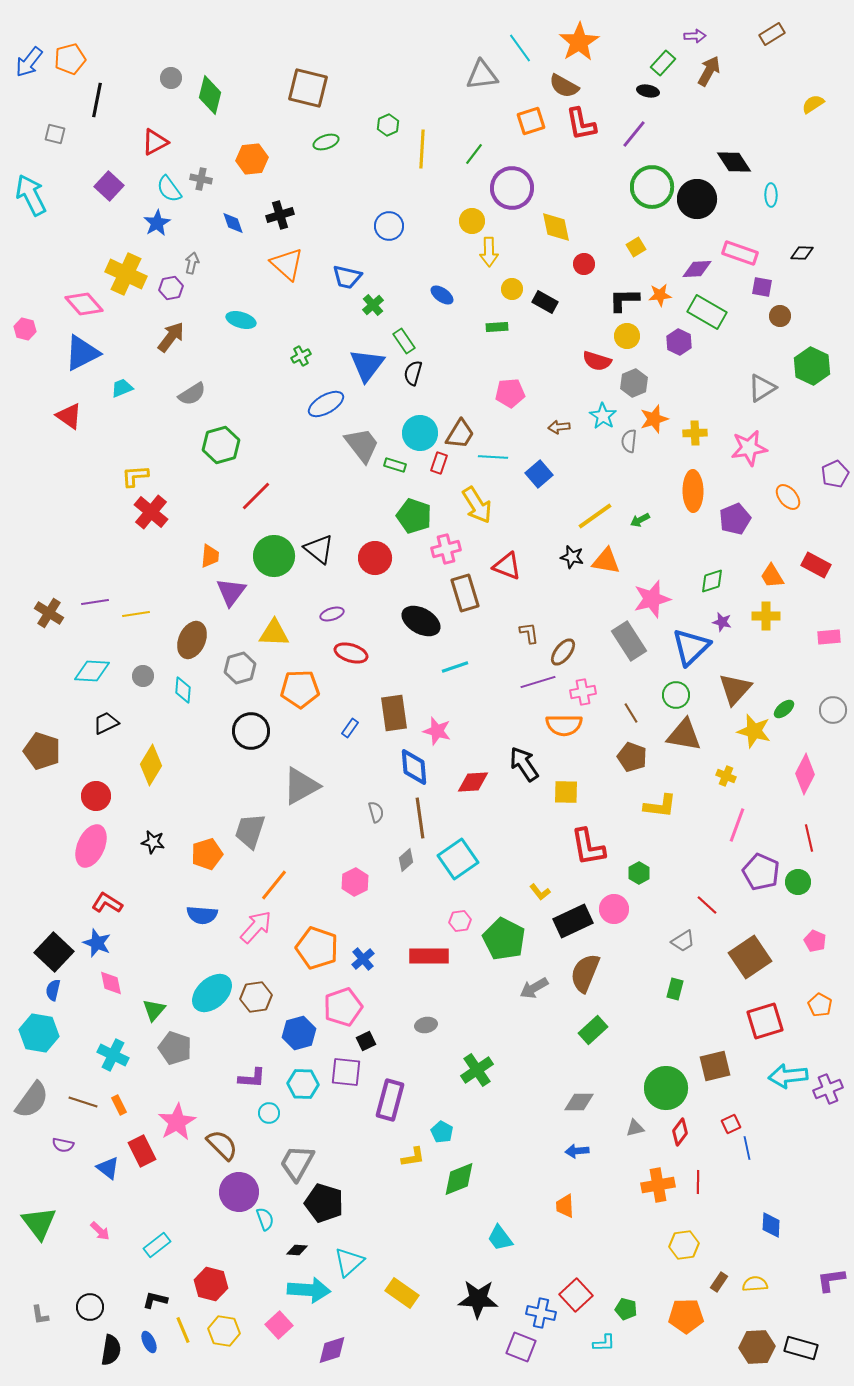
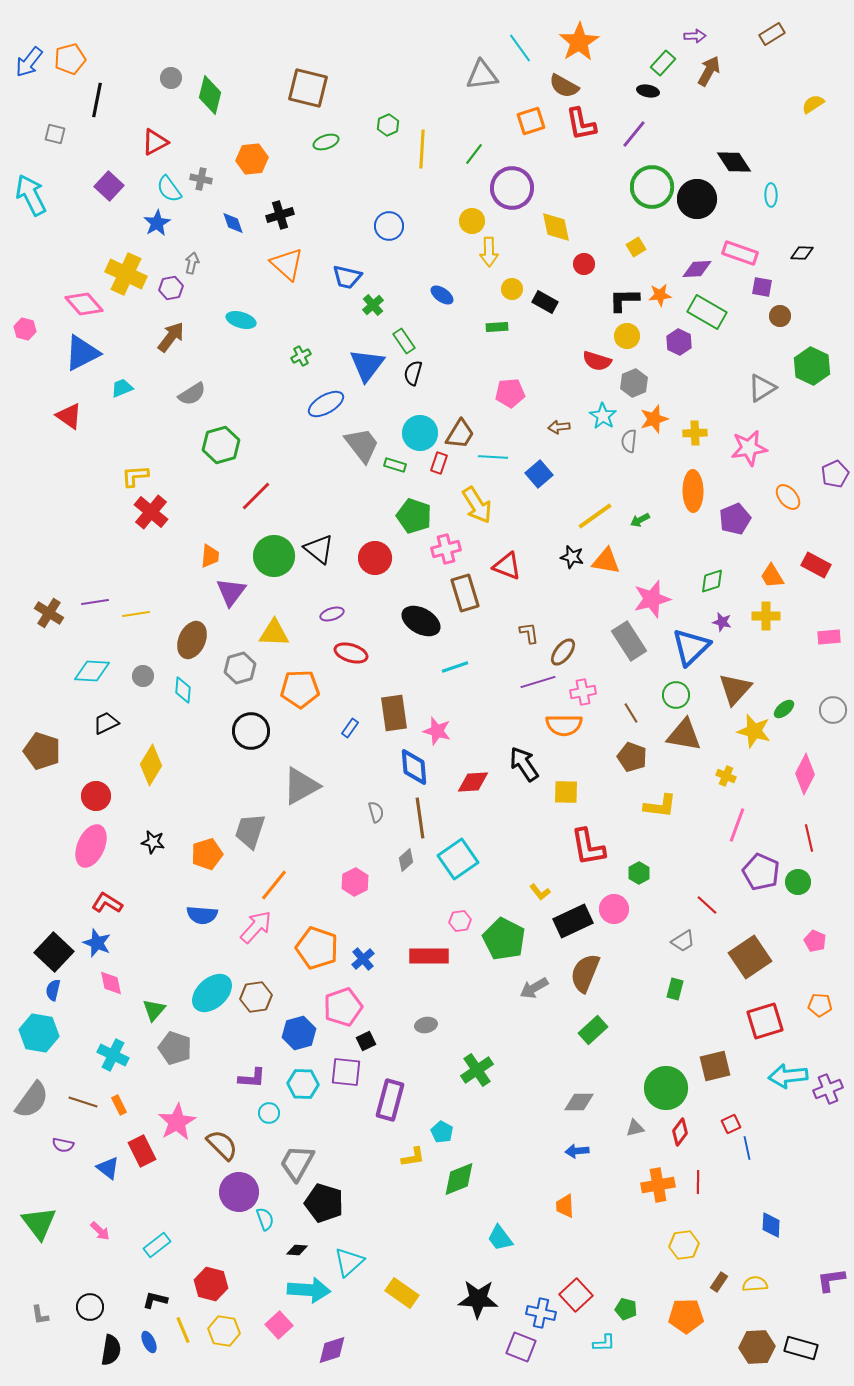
orange pentagon at (820, 1005): rotated 25 degrees counterclockwise
